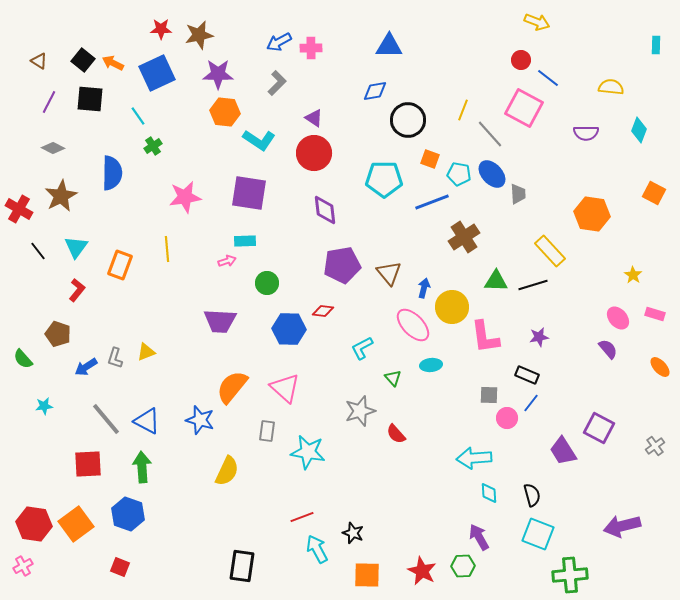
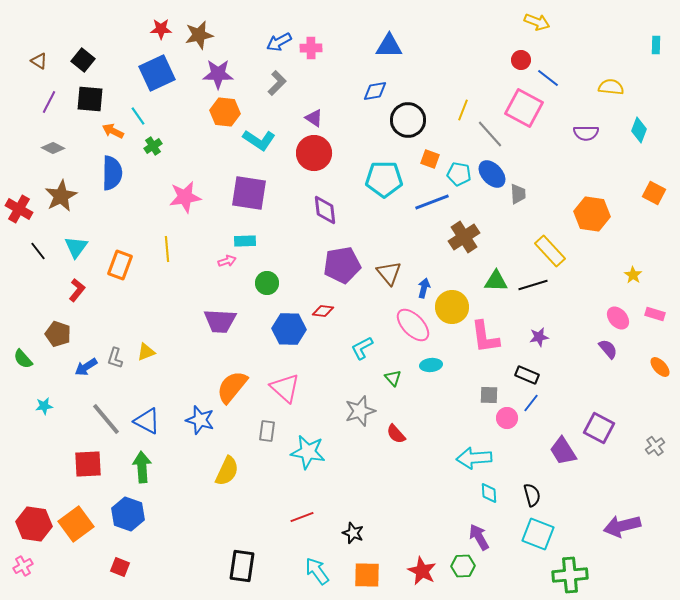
orange arrow at (113, 63): moved 68 px down
cyan arrow at (317, 549): moved 22 px down; rotated 8 degrees counterclockwise
